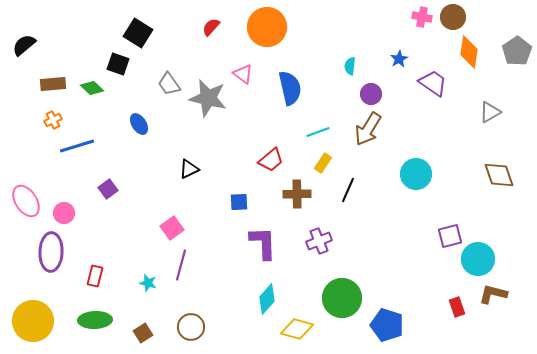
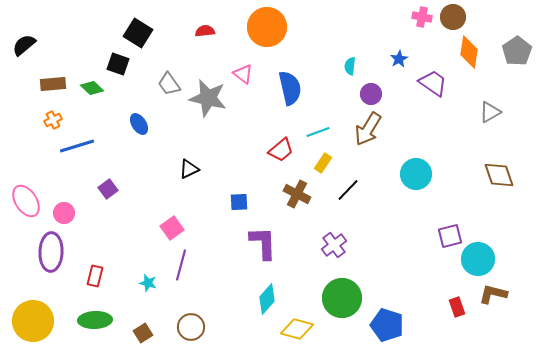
red semicircle at (211, 27): moved 6 px left, 4 px down; rotated 42 degrees clockwise
red trapezoid at (271, 160): moved 10 px right, 10 px up
black line at (348, 190): rotated 20 degrees clockwise
brown cross at (297, 194): rotated 28 degrees clockwise
purple cross at (319, 241): moved 15 px right, 4 px down; rotated 15 degrees counterclockwise
